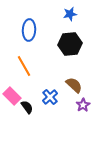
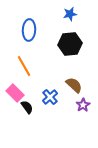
pink rectangle: moved 3 px right, 3 px up
